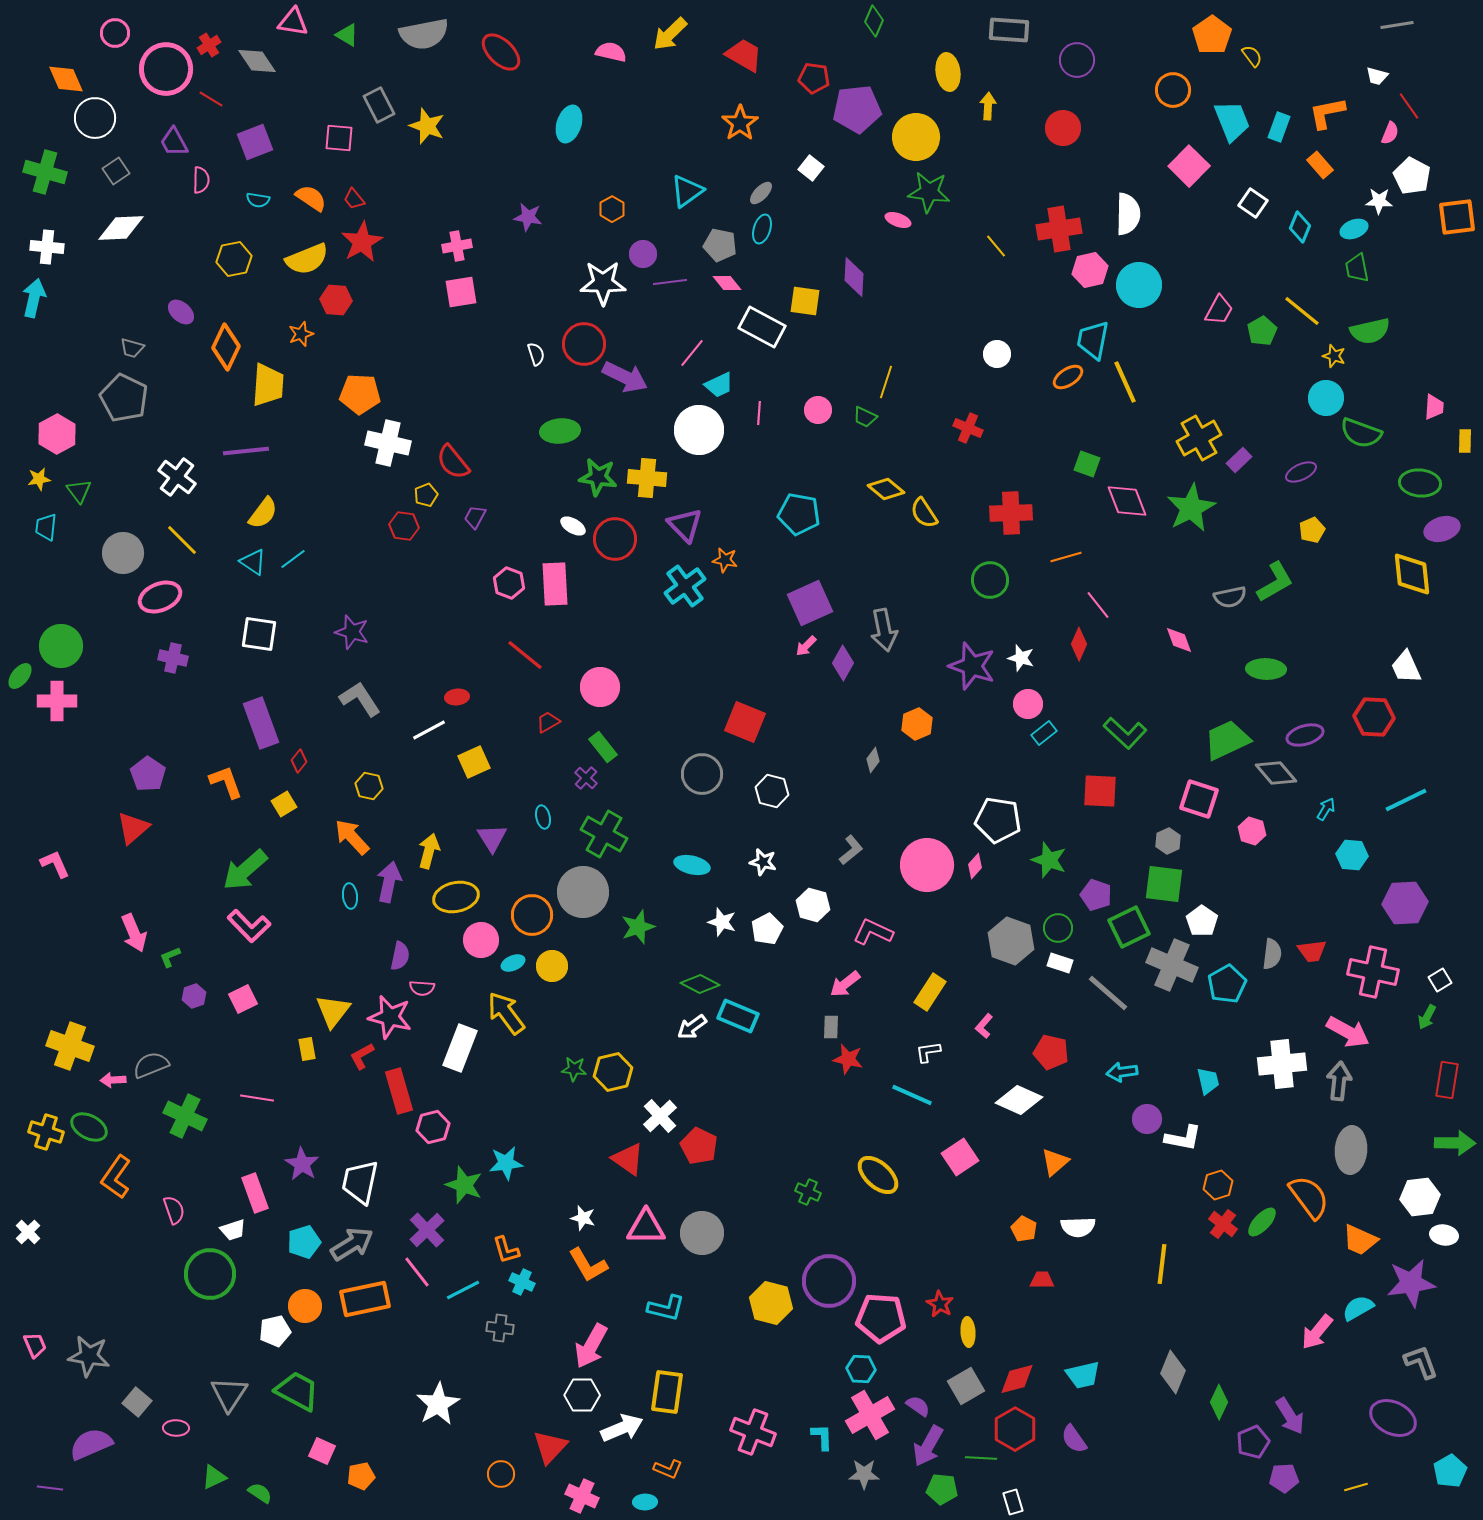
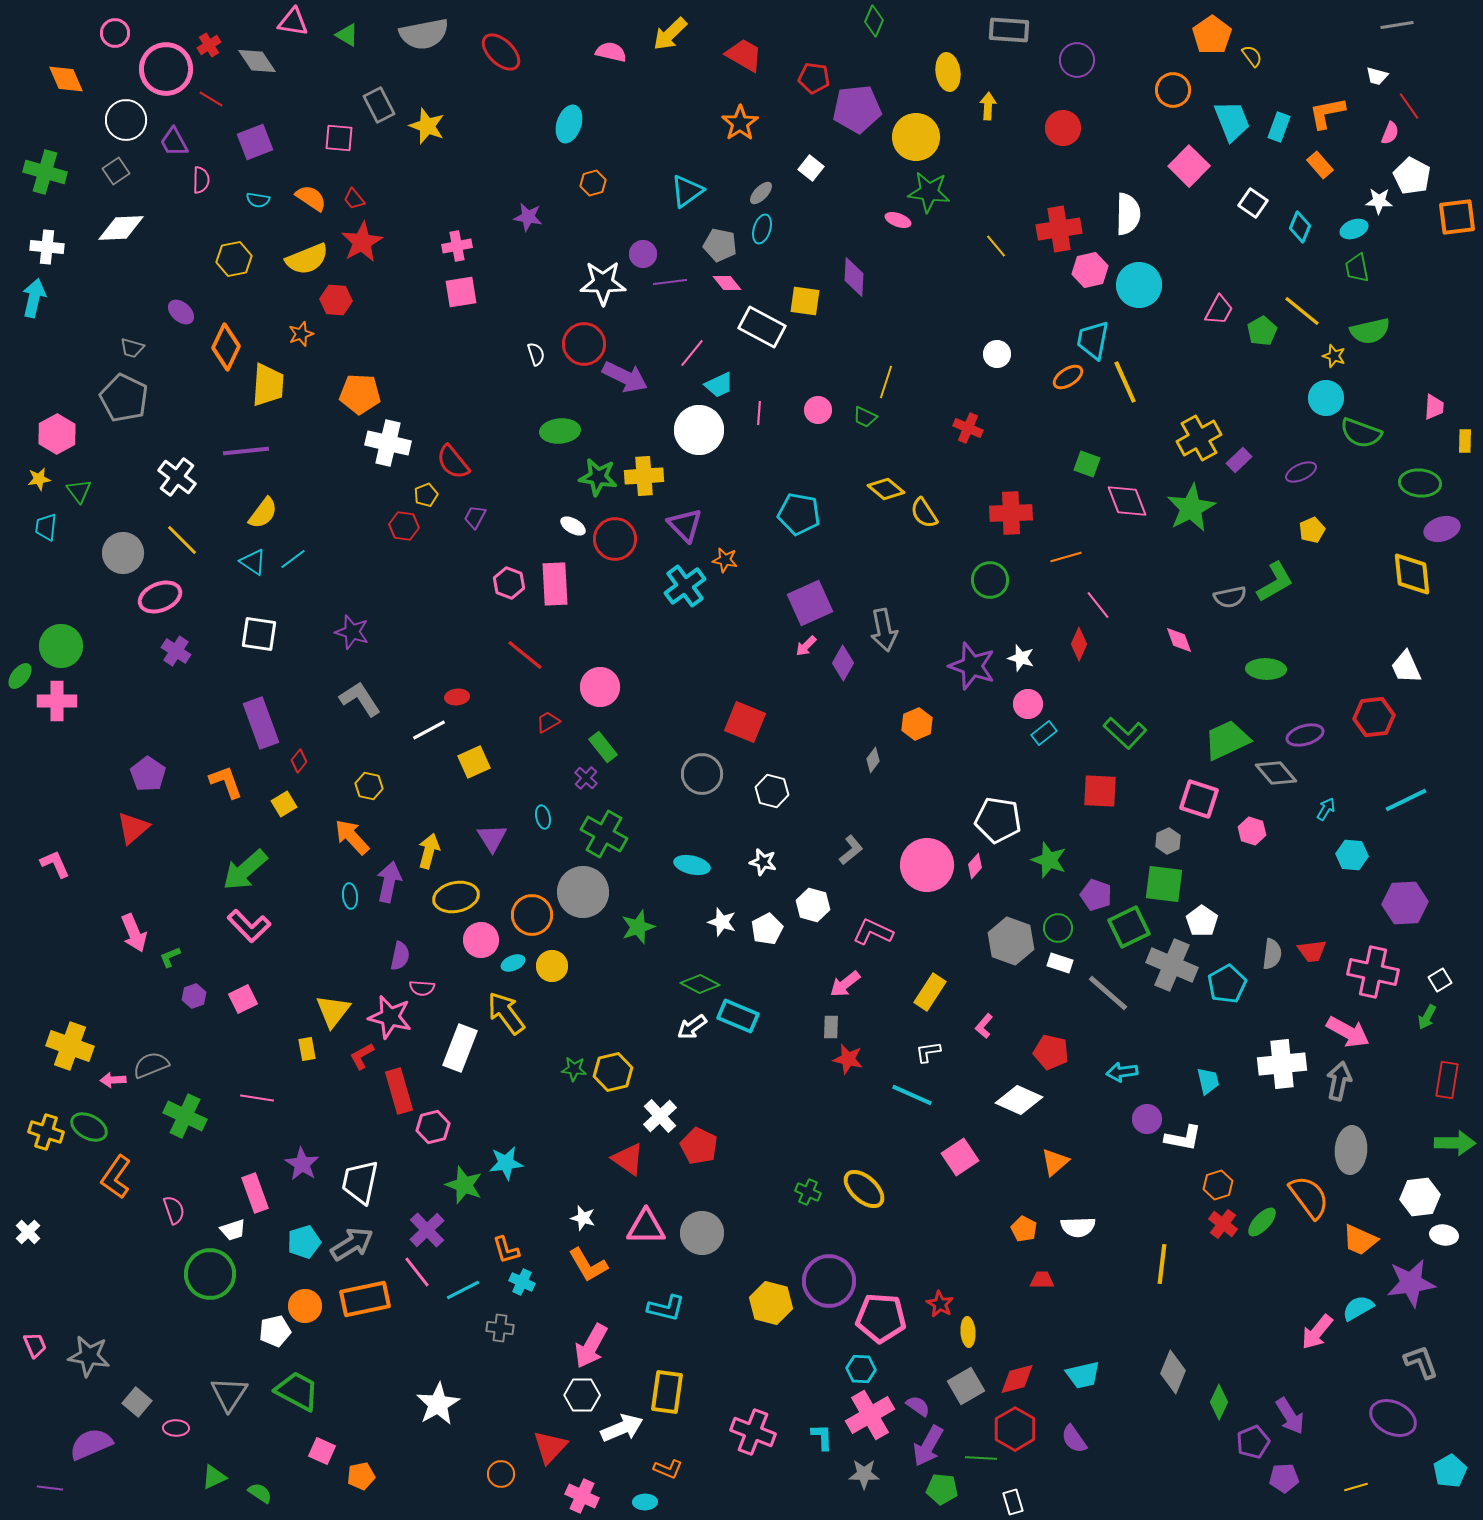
white circle at (95, 118): moved 31 px right, 2 px down
orange hexagon at (612, 209): moved 19 px left, 26 px up; rotated 15 degrees clockwise
yellow cross at (647, 478): moved 3 px left, 2 px up; rotated 9 degrees counterclockwise
purple cross at (173, 658): moved 3 px right, 7 px up; rotated 20 degrees clockwise
red hexagon at (1374, 717): rotated 9 degrees counterclockwise
gray arrow at (1339, 1081): rotated 6 degrees clockwise
yellow ellipse at (878, 1175): moved 14 px left, 14 px down
